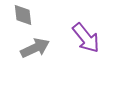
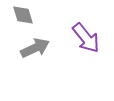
gray diamond: rotated 10 degrees counterclockwise
